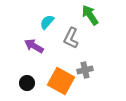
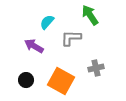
gray L-shape: rotated 65 degrees clockwise
gray cross: moved 11 px right, 2 px up
black circle: moved 1 px left, 3 px up
